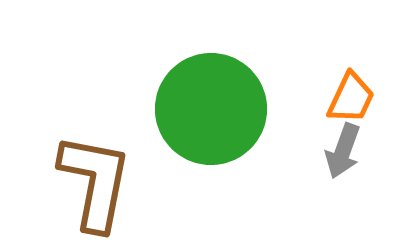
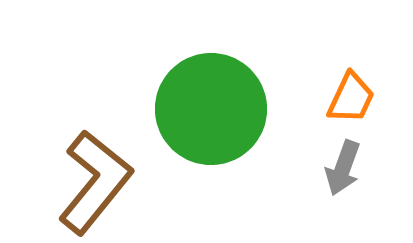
gray arrow: moved 17 px down
brown L-shape: rotated 28 degrees clockwise
